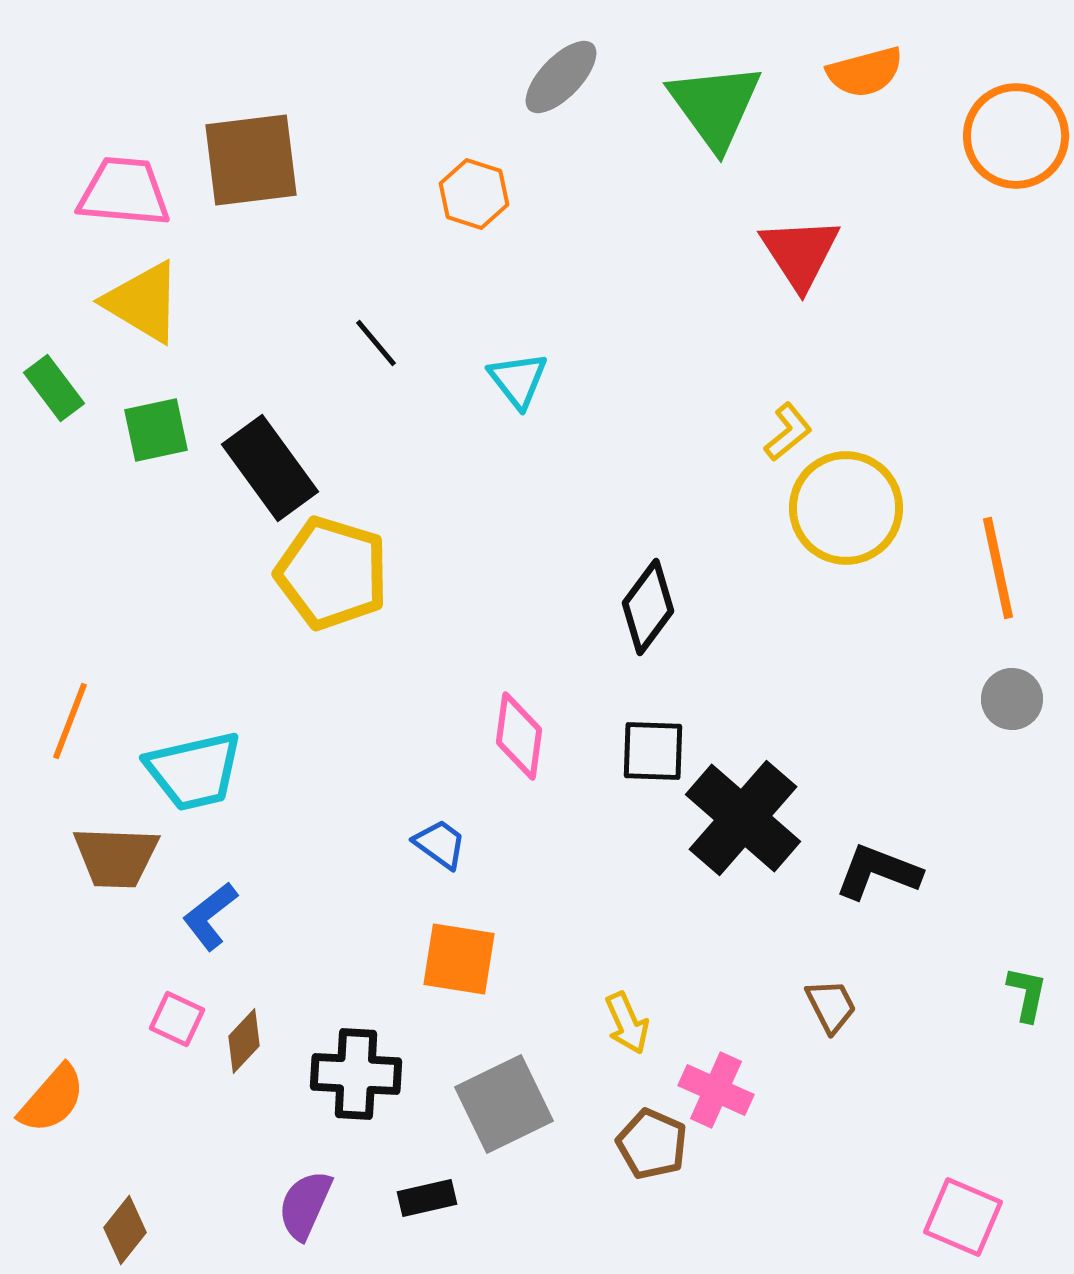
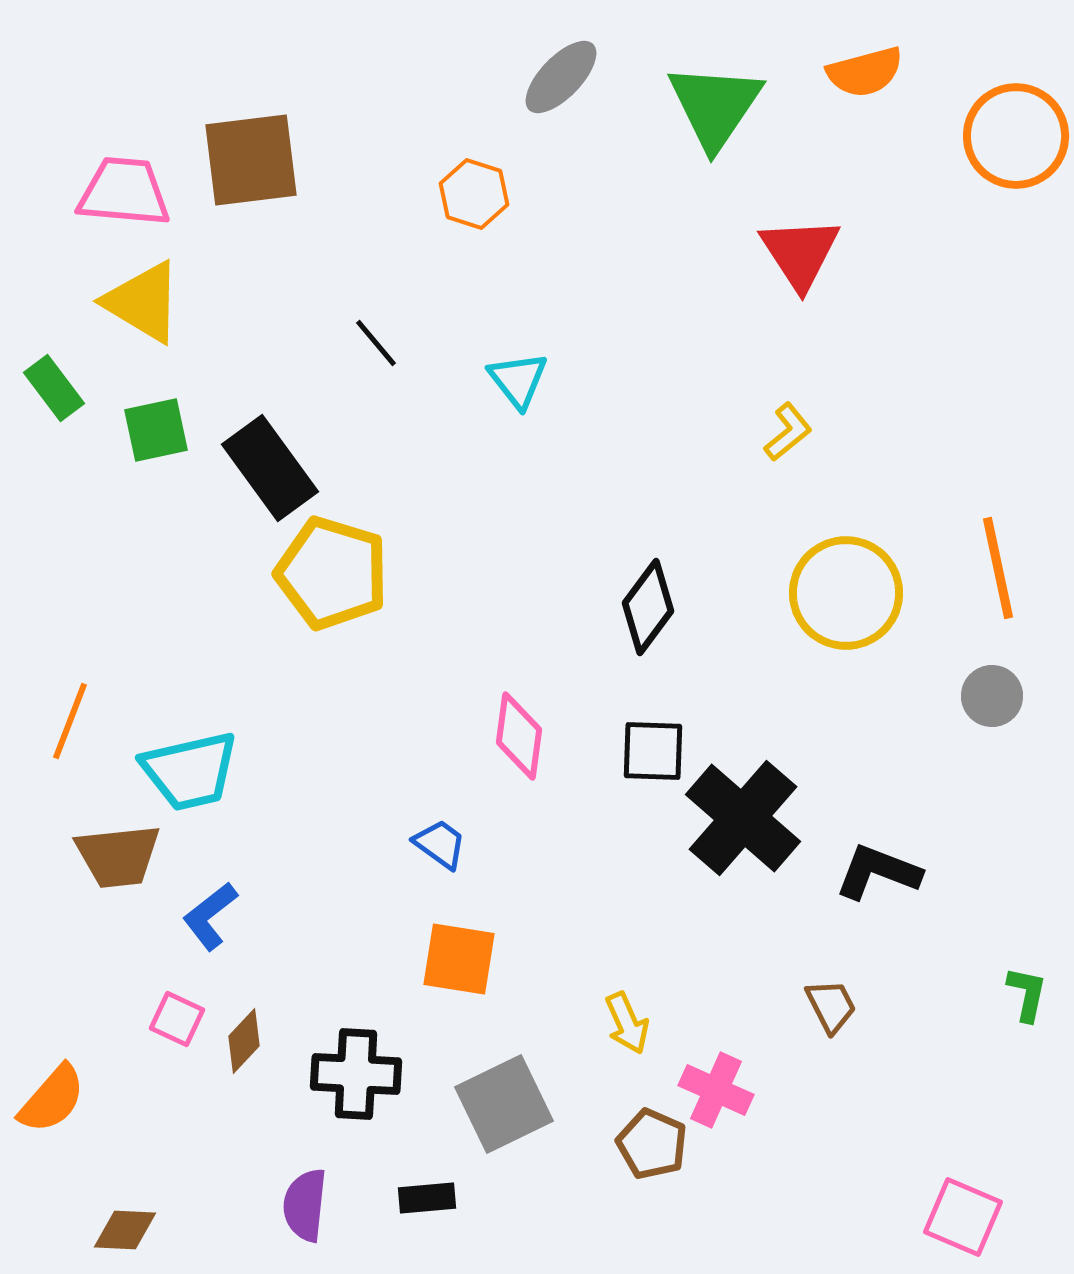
green triangle at (715, 106): rotated 10 degrees clockwise
yellow circle at (846, 508): moved 85 px down
gray circle at (1012, 699): moved 20 px left, 3 px up
cyan trapezoid at (194, 771): moved 4 px left
brown trapezoid at (116, 857): moved 2 px right, 1 px up; rotated 8 degrees counterclockwise
black rectangle at (427, 1198): rotated 8 degrees clockwise
purple semicircle at (305, 1205): rotated 18 degrees counterclockwise
brown diamond at (125, 1230): rotated 54 degrees clockwise
